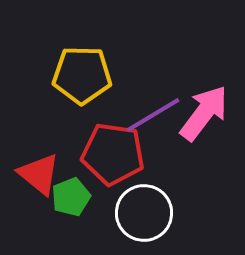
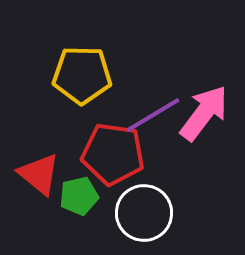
green pentagon: moved 8 px right, 1 px up; rotated 9 degrees clockwise
